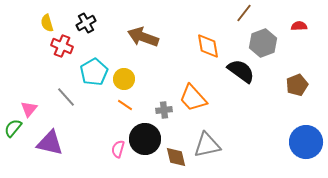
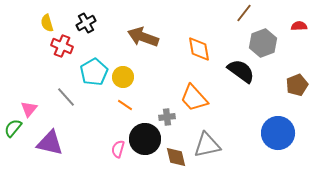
orange diamond: moved 9 px left, 3 px down
yellow circle: moved 1 px left, 2 px up
orange trapezoid: moved 1 px right
gray cross: moved 3 px right, 7 px down
blue circle: moved 28 px left, 9 px up
